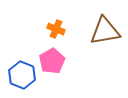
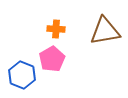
orange cross: rotated 18 degrees counterclockwise
pink pentagon: moved 2 px up
